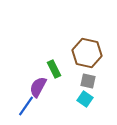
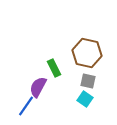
green rectangle: moved 1 px up
